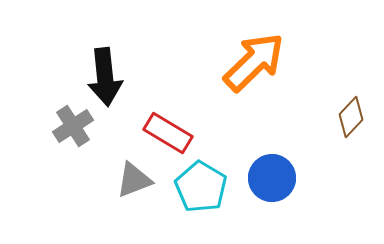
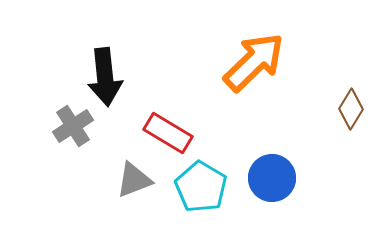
brown diamond: moved 8 px up; rotated 12 degrees counterclockwise
